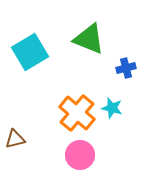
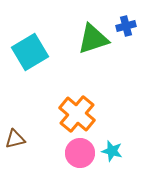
green triangle: moved 4 px right; rotated 40 degrees counterclockwise
blue cross: moved 42 px up
cyan star: moved 43 px down
orange cross: moved 1 px down
pink circle: moved 2 px up
